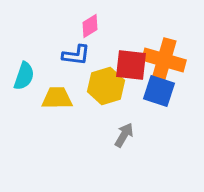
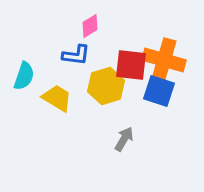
yellow trapezoid: rotated 32 degrees clockwise
gray arrow: moved 4 px down
